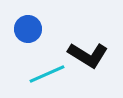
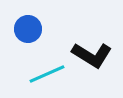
black L-shape: moved 4 px right
